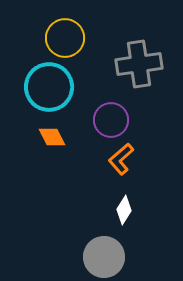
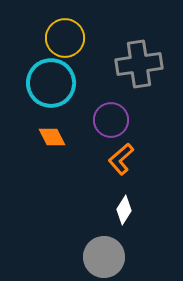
cyan circle: moved 2 px right, 4 px up
